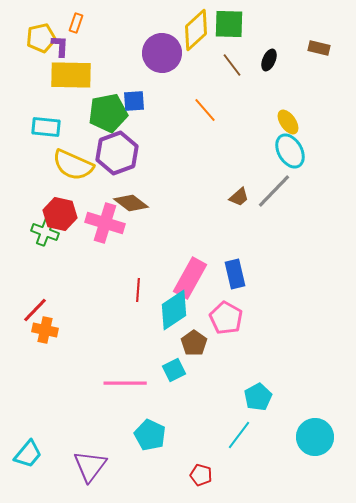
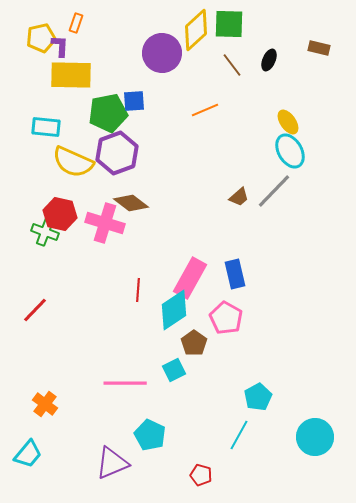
orange line at (205, 110): rotated 72 degrees counterclockwise
yellow semicircle at (73, 165): moved 3 px up
orange cross at (45, 330): moved 74 px down; rotated 25 degrees clockwise
cyan line at (239, 435): rotated 8 degrees counterclockwise
purple triangle at (90, 466): moved 22 px right, 3 px up; rotated 30 degrees clockwise
